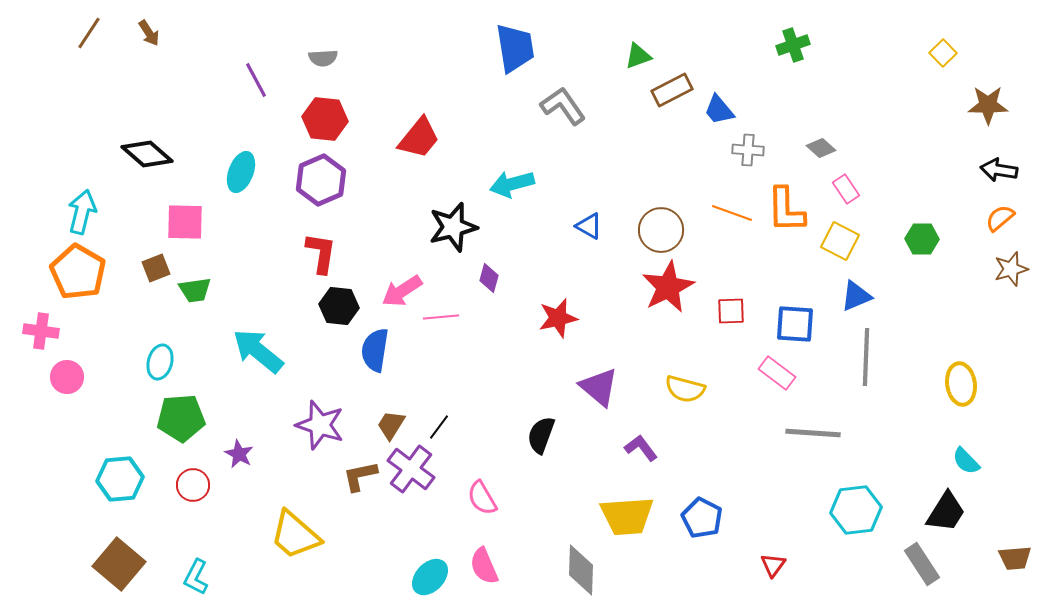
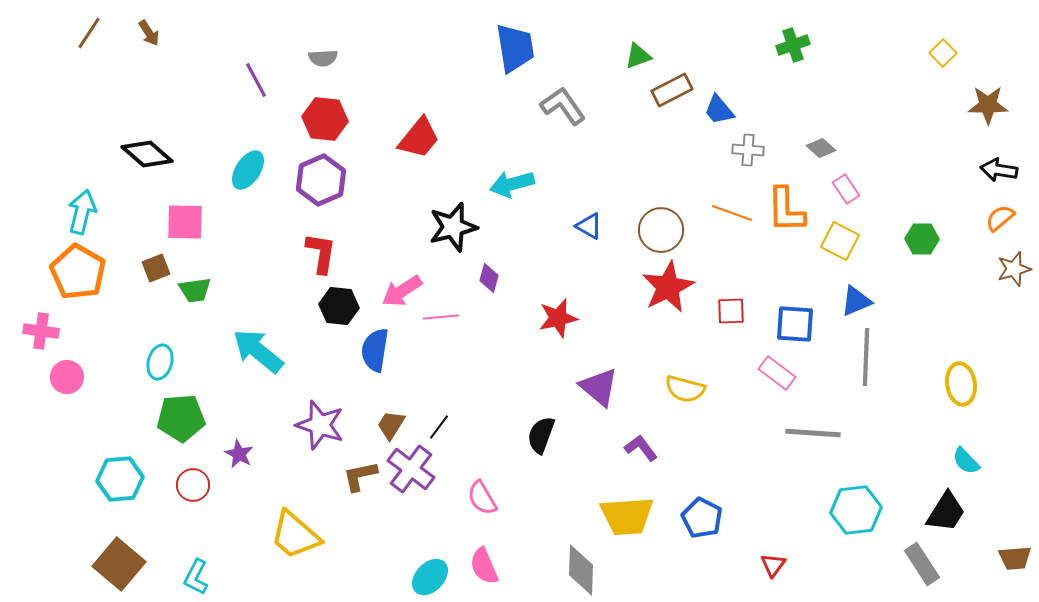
cyan ellipse at (241, 172): moved 7 px right, 2 px up; rotated 12 degrees clockwise
brown star at (1011, 269): moved 3 px right
blue triangle at (856, 296): moved 5 px down
